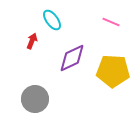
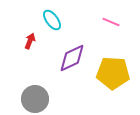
red arrow: moved 2 px left
yellow pentagon: moved 2 px down
